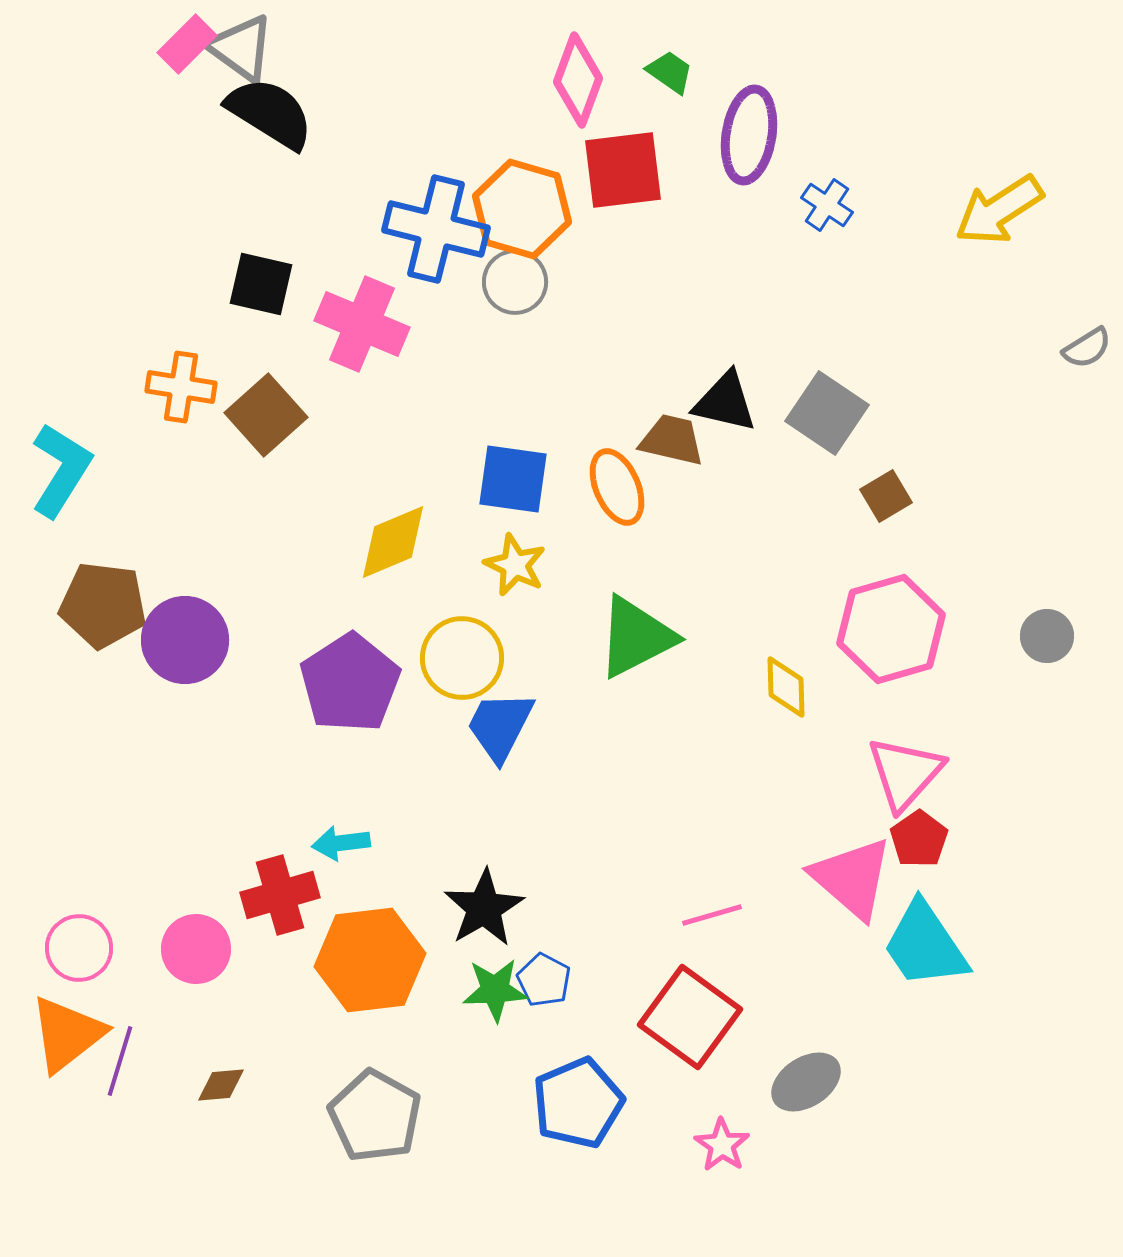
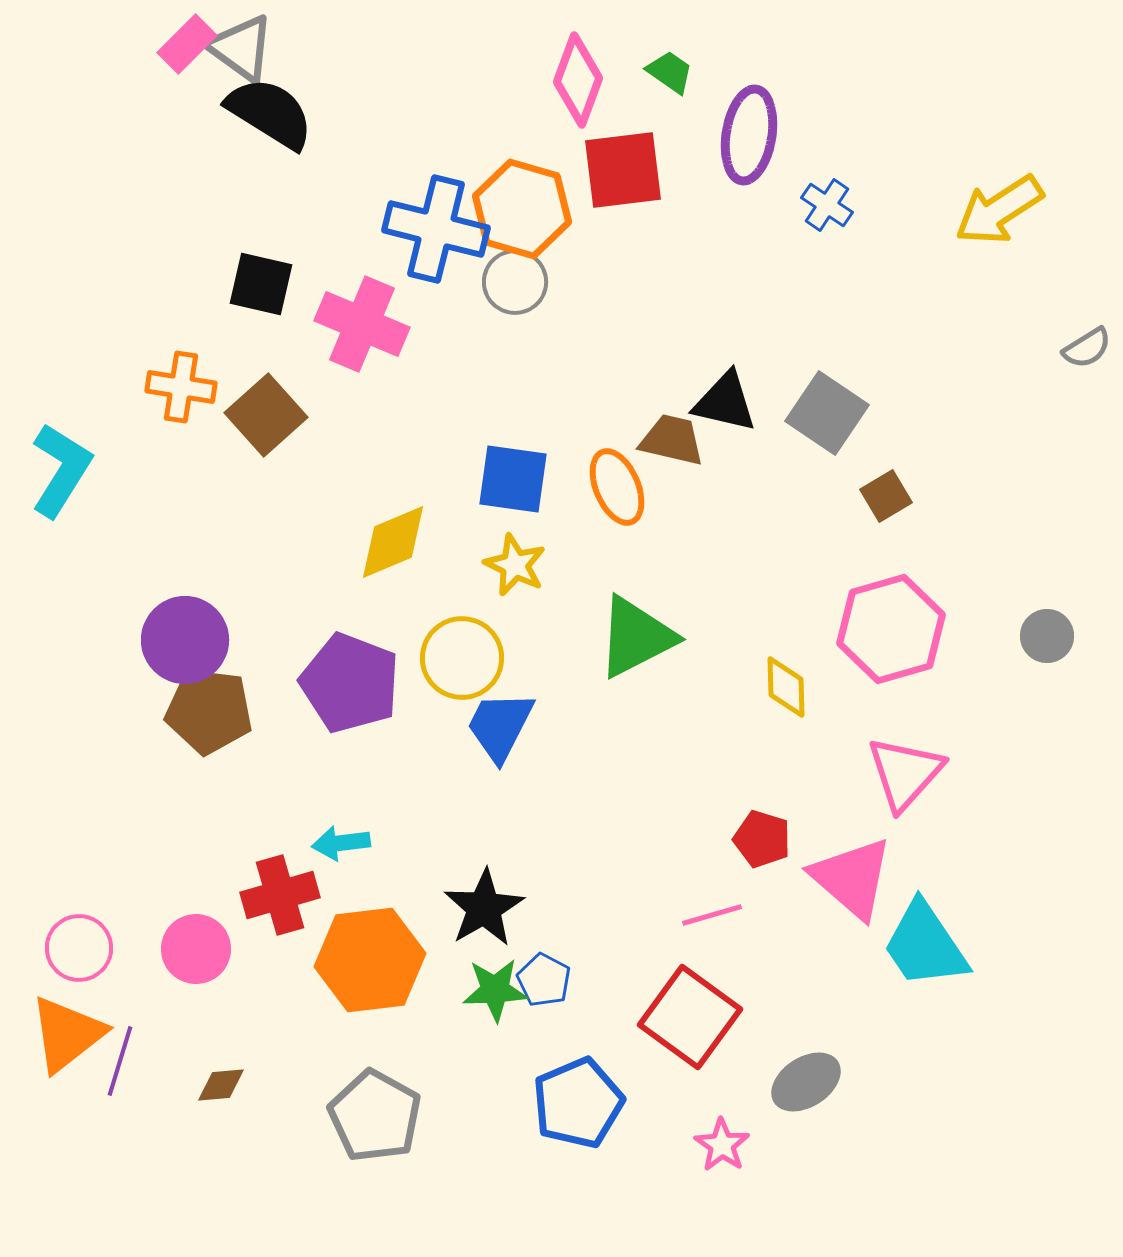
brown pentagon at (103, 605): moved 106 px right, 106 px down
purple pentagon at (350, 683): rotated 18 degrees counterclockwise
red pentagon at (919, 839): moved 157 px left; rotated 20 degrees counterclockwise
